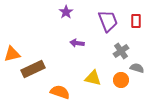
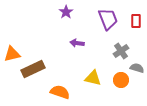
purple trapezoid: moved 2 px up
